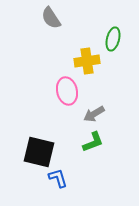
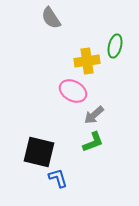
green ellipse: moved 2 px right, 7 px down
pink ellipse: moved 6 px right; rotated 48 degrees counterclockwise
gray arrow: moved 1 px down; rotated 10 degrees counterclockwise
